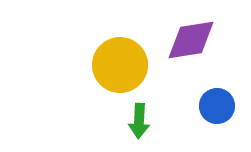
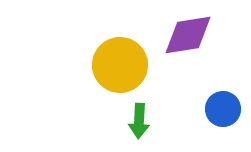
purple diamond: moved 3 px left, 5 px up
blue circle: moved 6 px right, 3 px down
